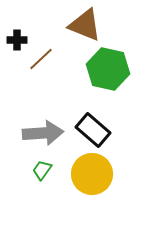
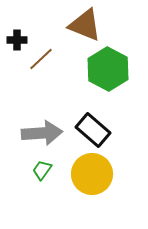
green hexagon: rotated 15 degrees clockwise
gray arrow: moved 1 px left
